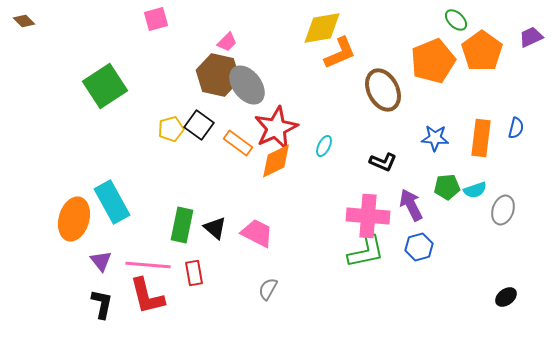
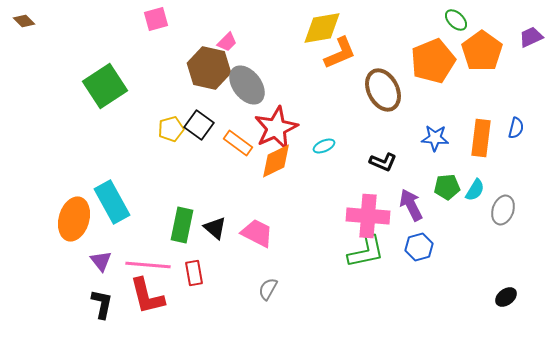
brown hexagon at (218, 75): moved 9 px left, 7 px up
cyan ellipse at (324, 146): rotated 40 degrees clockwise
cyan semicircle at (475, 190): rotated 40 degrees counterclockwise
